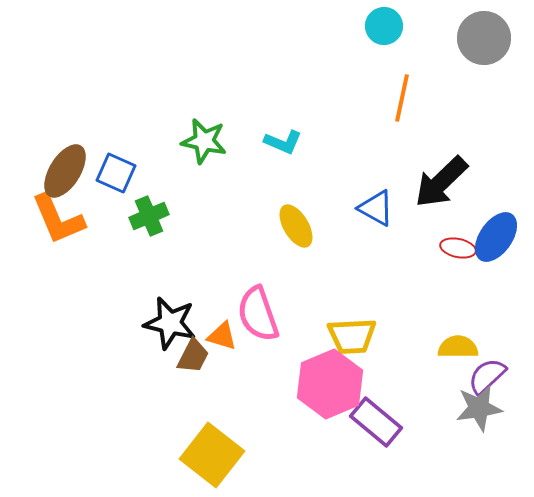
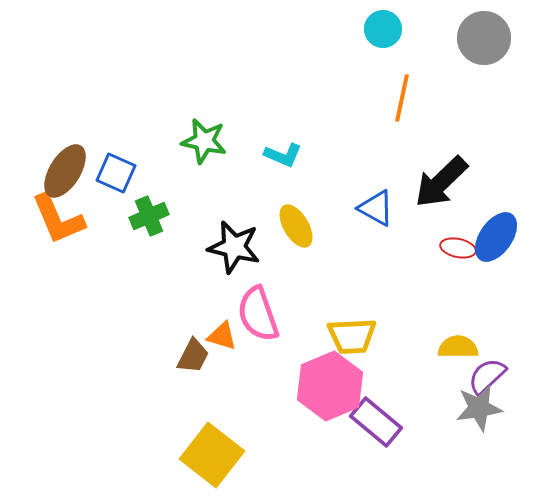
cyan circle: moved 1 px left, 3 px down
cyan L-shape: moved 13 px down
black star: moved 64 px right, 76 px up
pink hexagon: moved 2 px down
